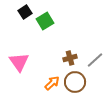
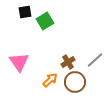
black square: rotated 24 degrees clockwise
brown cross: moved 2 px left, 4 px down; rotated 16 degrees counterclockwise
orange arrow: moved 2 px left, 3 px up
